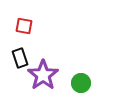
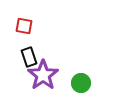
black rectangle: moved 9 px right, 1 px up
